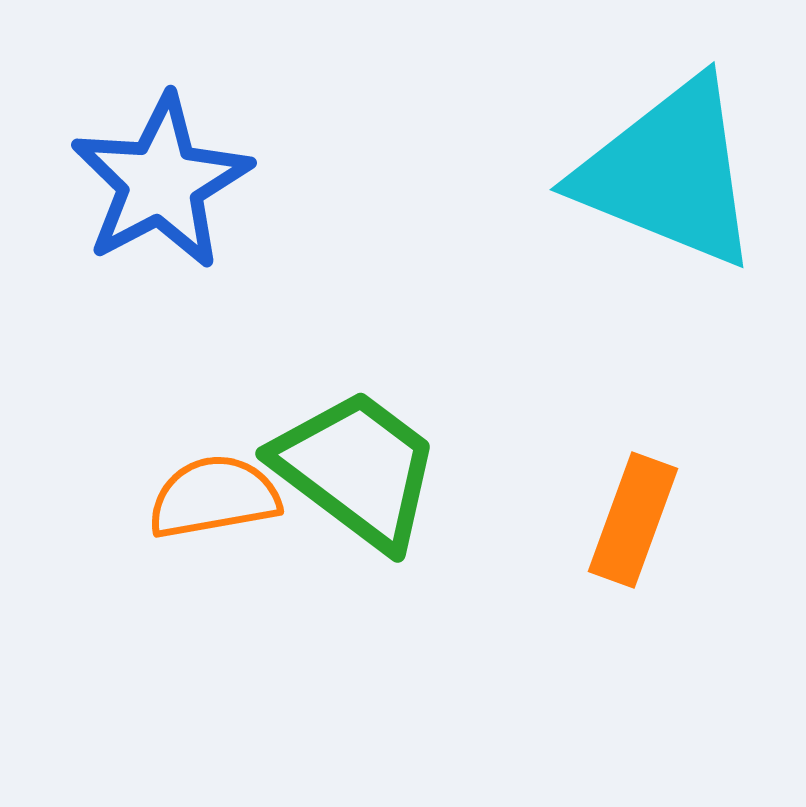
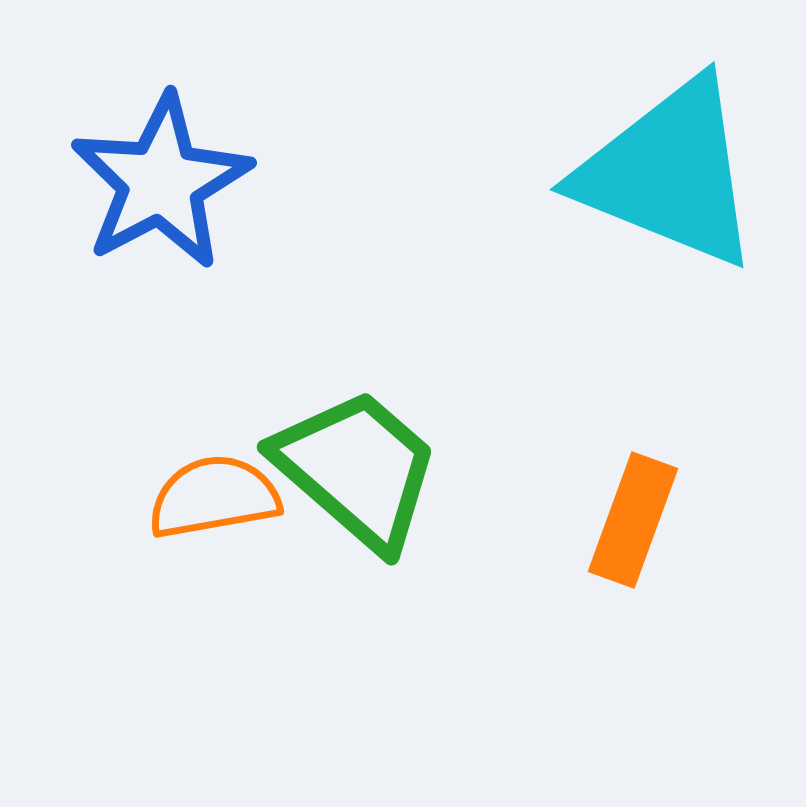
green trapezoid: rotated 4 degrees clockwise
